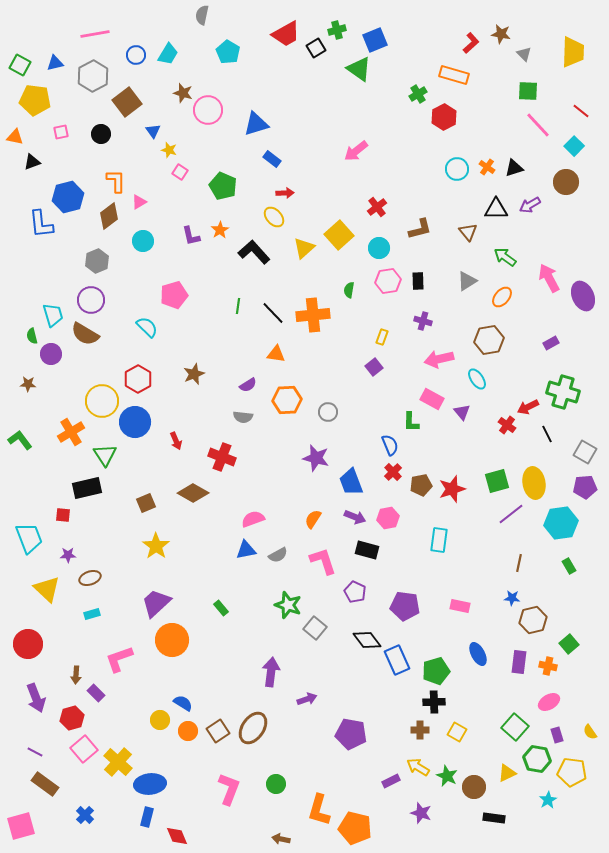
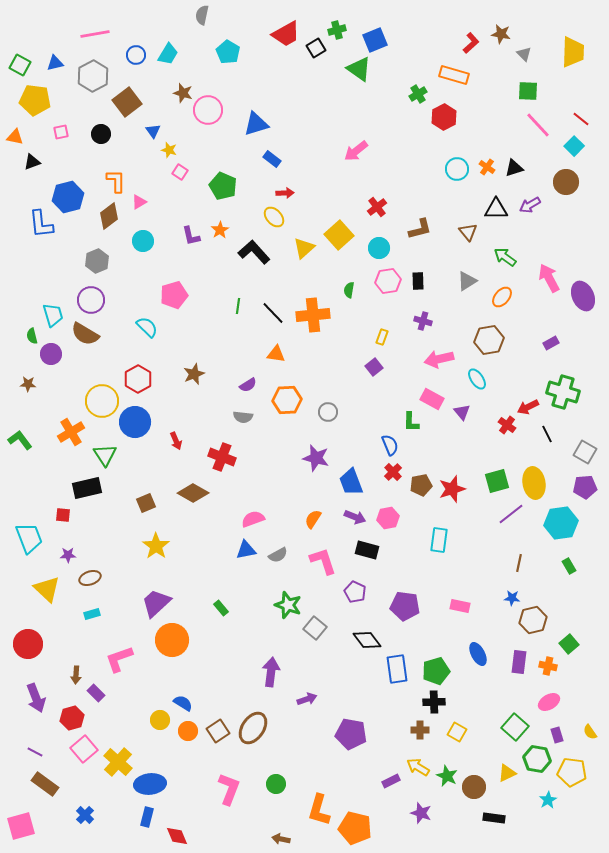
red line at (581, 111): moved 8 px down
blue rectangle at (397, 660): moved 9 px down; rotated 16 degrees clockwise
